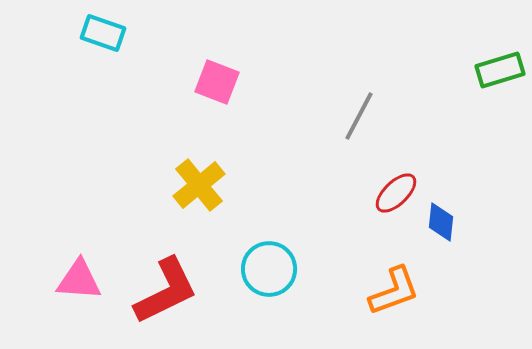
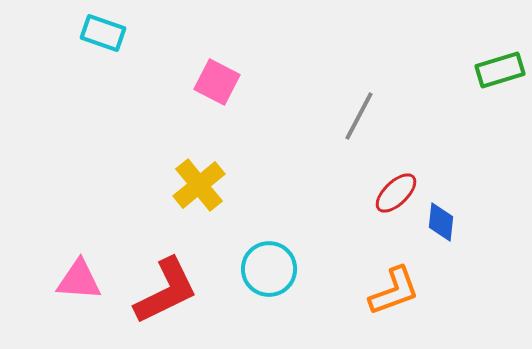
pink square: rotated 6 degrees clockwise
